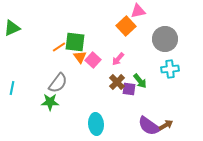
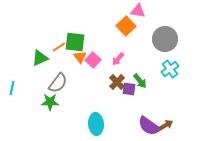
pink triangle: rotated 21 degrees clockwise
green triangle: moved 28 px right, 30 px down
cyan cross: rotated 30 degrees counterclockwise
